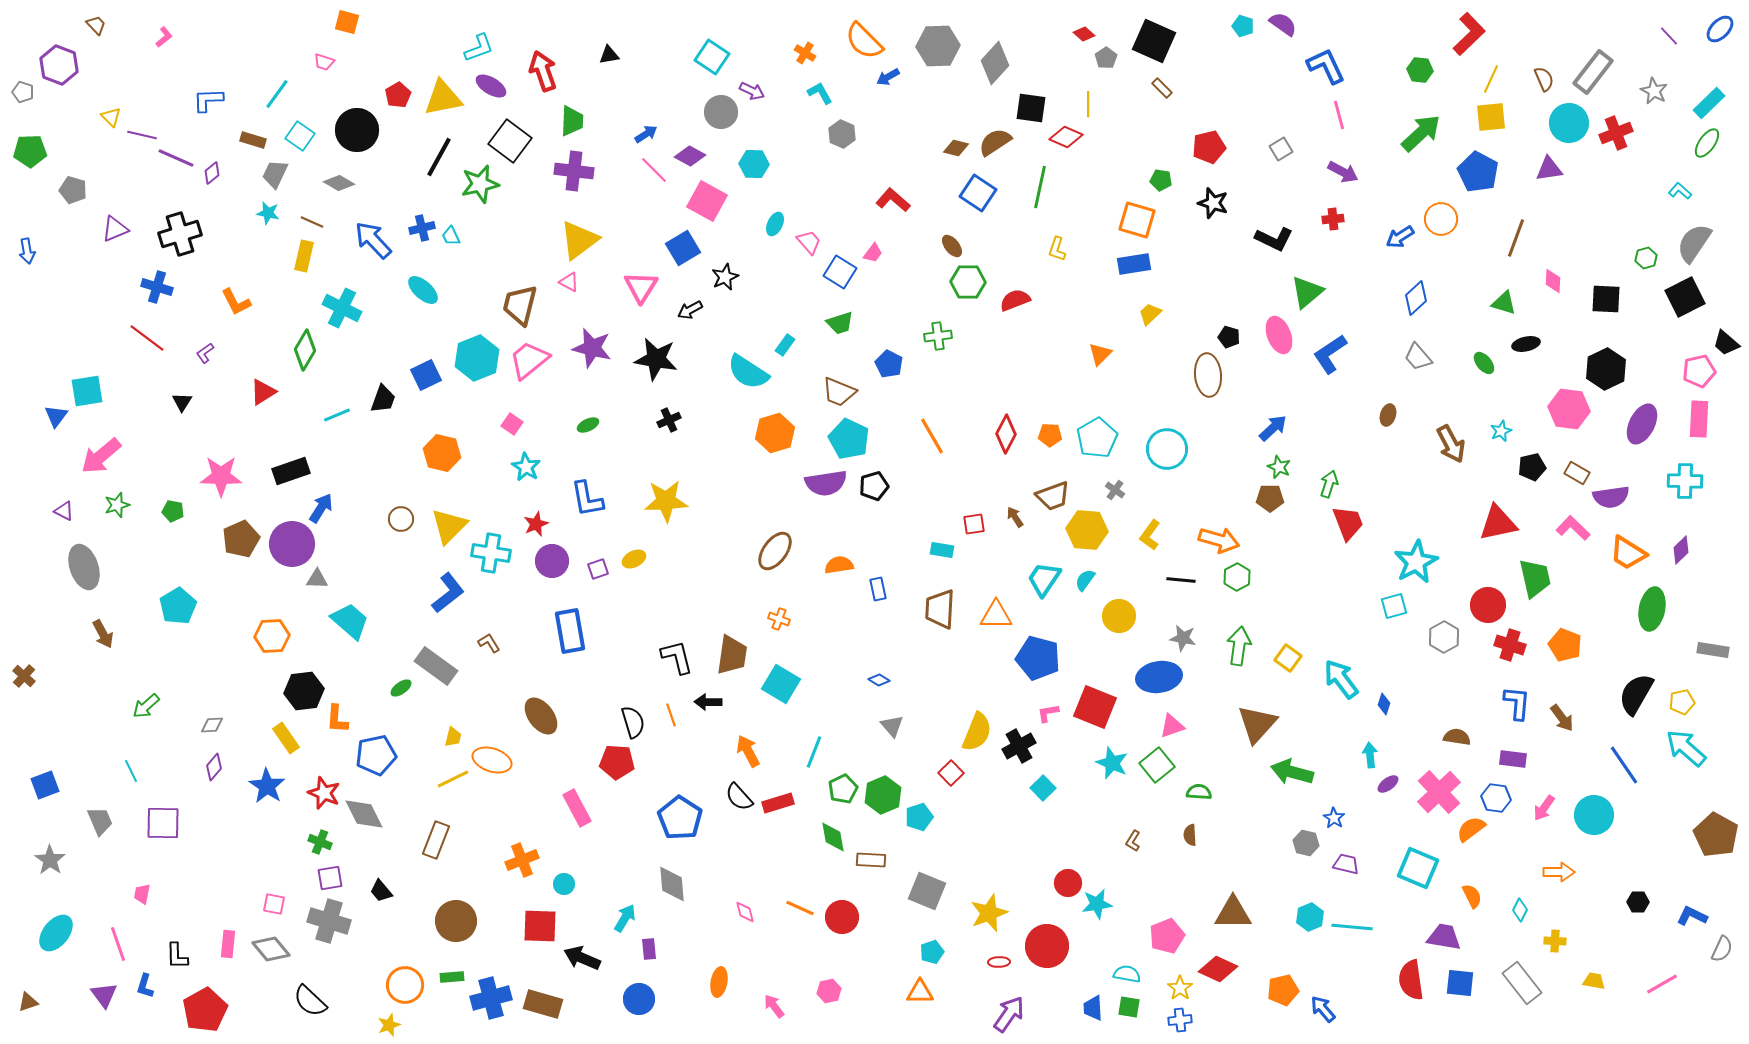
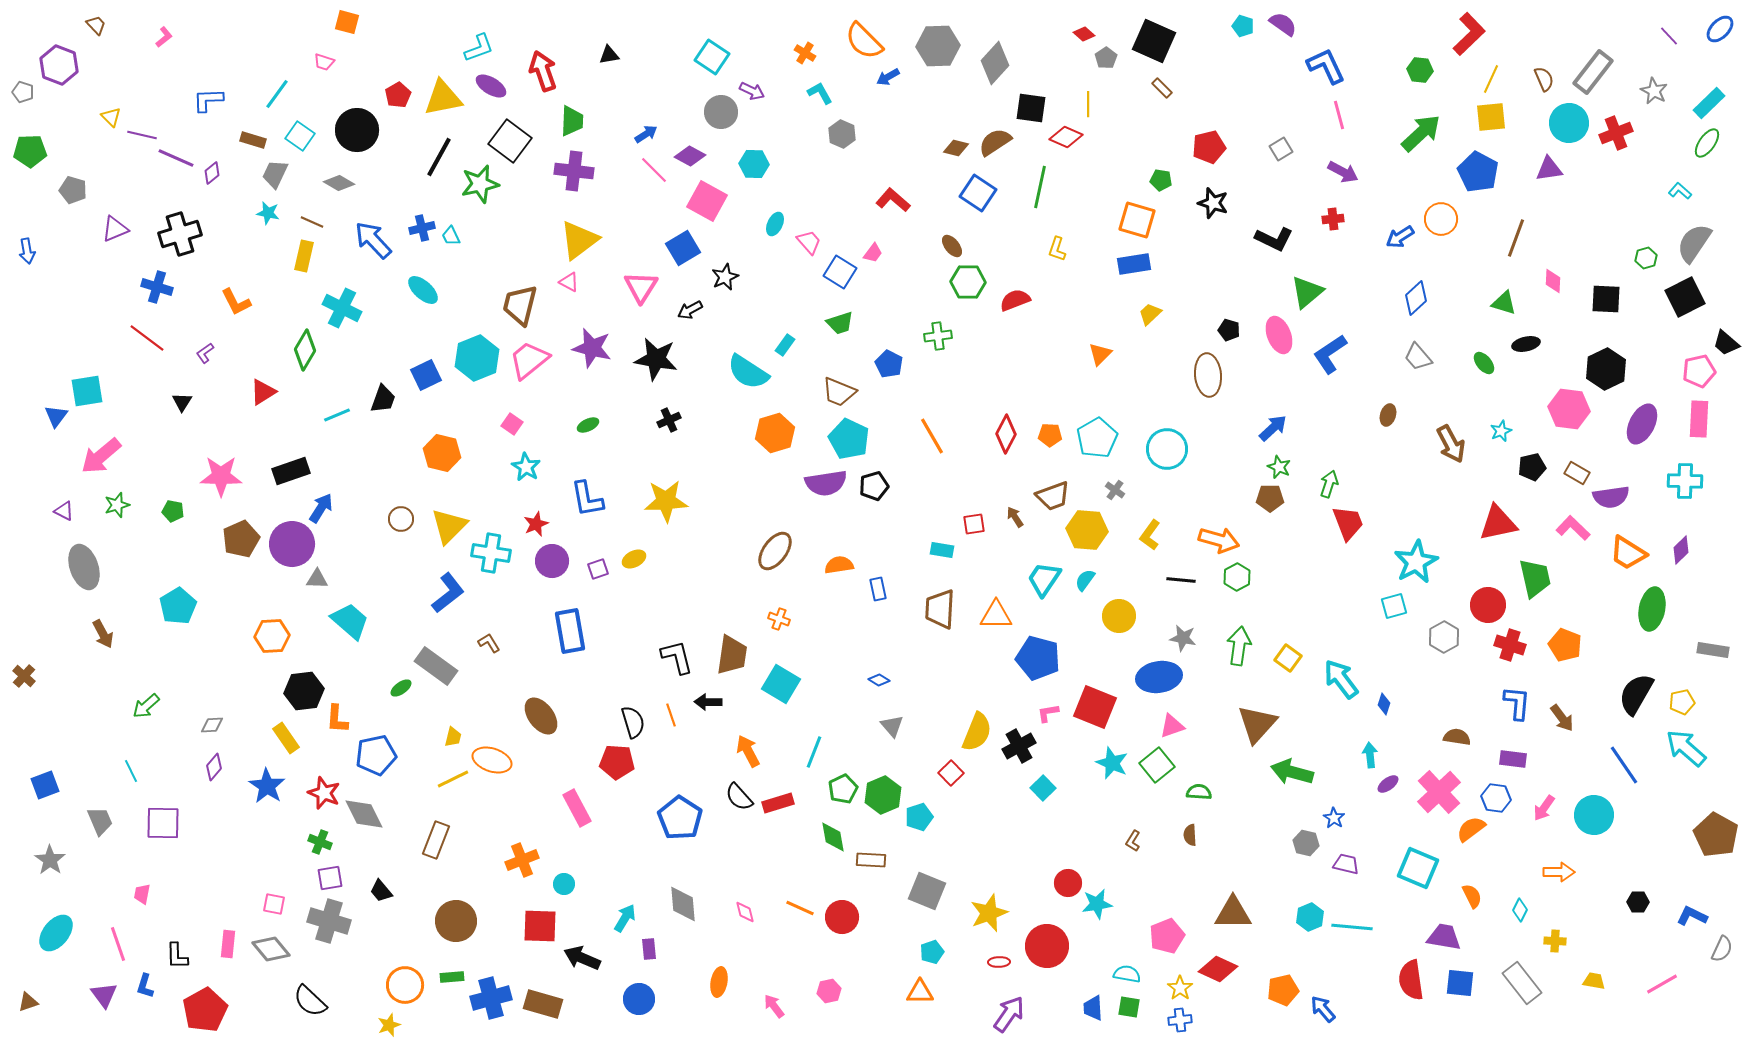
black pentagon at (1229, 337): moved 7 px up
gray diamond at (672, 884): moved 11 px right, 20 px down
